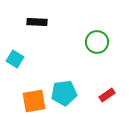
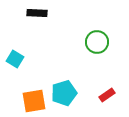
black rectangle: moved 9 px up
cyan pentagon: rotated 10 degrees counterclockwise
